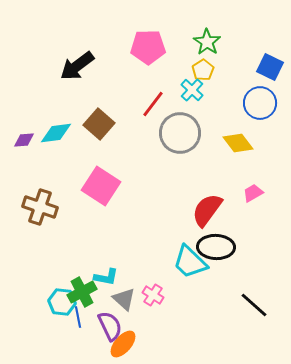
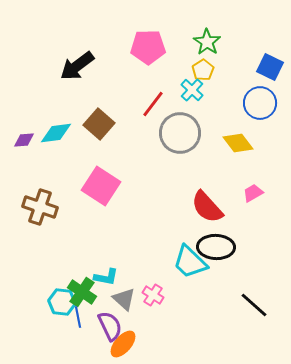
red semicircle: moved 3 px up; rotated 78 degrees counterclockwise
green cross: rotated 28 degrees counterclockwise
